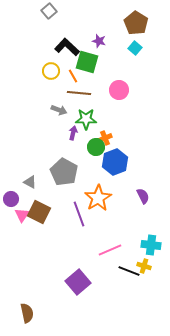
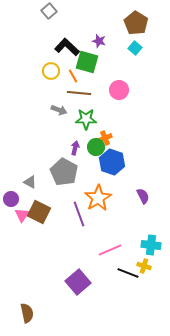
purple arrow: moved 2 px right, 15 px down
blue hexagon: moved 3 px left; rotated 20 degrees counterclockwise
black line: moved 1 px left, 2 px down
